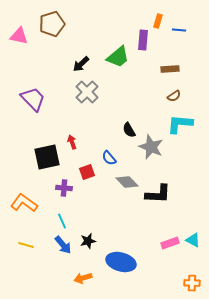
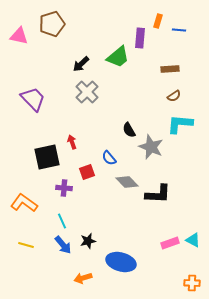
purple rectangle: moved 3 px left, 2 px up
